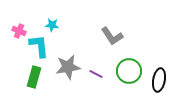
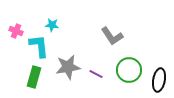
pink cross: moved 3 px left
green circle: moved 1 px up
